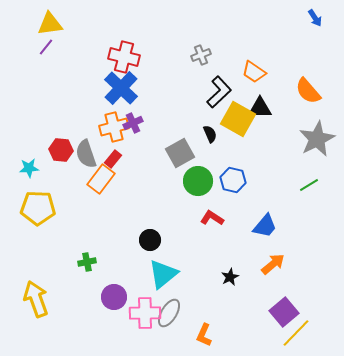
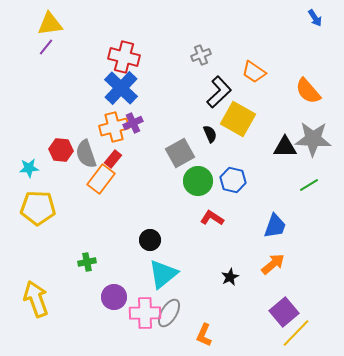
black triangle: moved 25 px right, 39 px down
gray star: moved 4 px left; rotated 30 degrees clockwise
blue trapezoid: moved 10 px right; rotated 20 degrees counterclockwise
